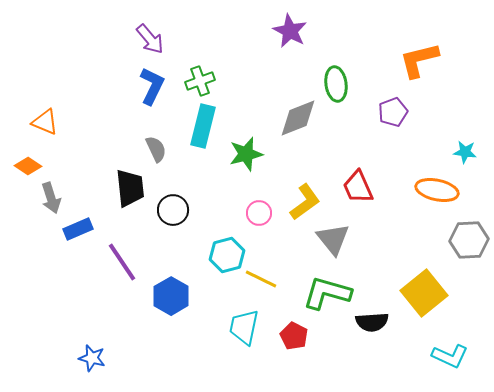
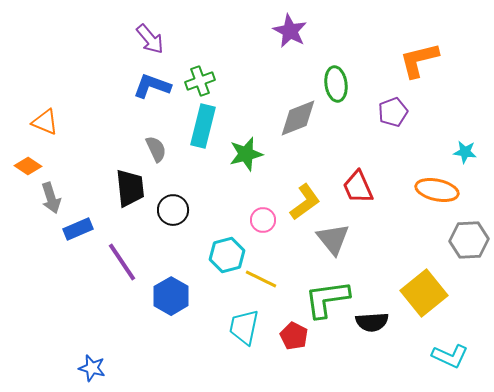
blue L-shape: rotated 96 degrees counterclockwise
pink circle: moved 4 px right, 7 px down
green L-shape: moved 6 px down; rotated 24 degrees counterclockwise
blue star: moved 10 px down
